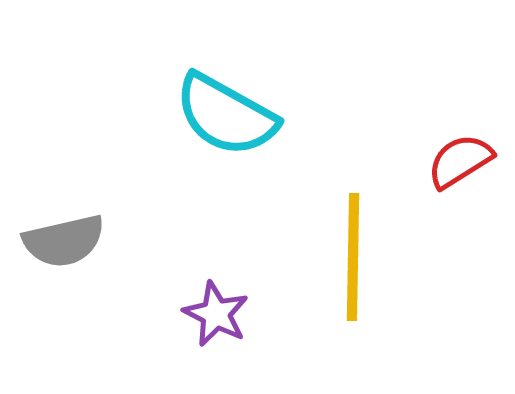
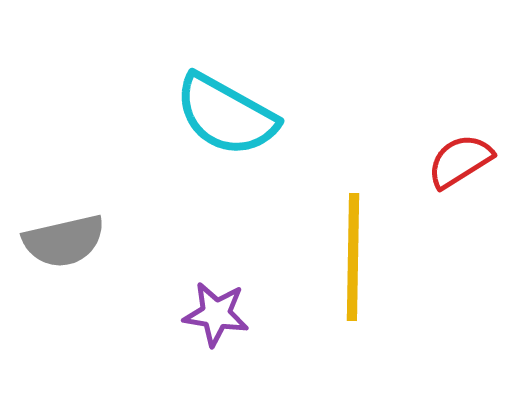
purple star: rotated 18 degrees counterclockwise
